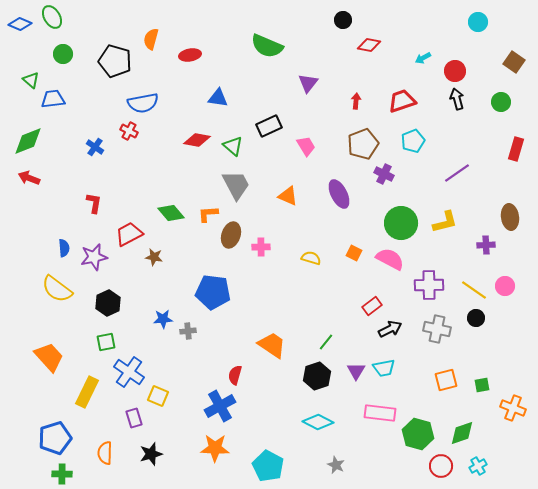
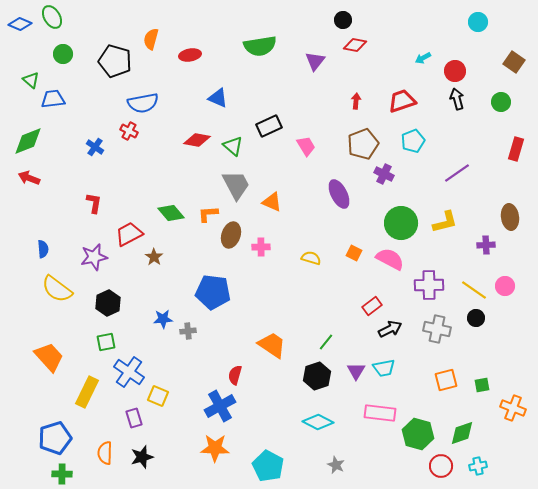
red diamond at (369, 45): moved 14 px left
green semicircle at (267, 46): moved 7 px left; rotated 32 degrees counterclockwise
purple triangle at (308, 83): moved 7 px right, 22 px up
blue triangle at (218, 98): rotated 15 degrees clockwise
orange triangle at (288, 196): moved 16 px left, 6 px down
blue semicircle at (64, 248): moved 21 px left, 1 px down
brown star at (154, 257): rotated 24 degrees clockwise
black star at (151, 454): moved 9 px left, 3 px down
cyan cross at (478, 466): rotated 18 degrees clockwise
